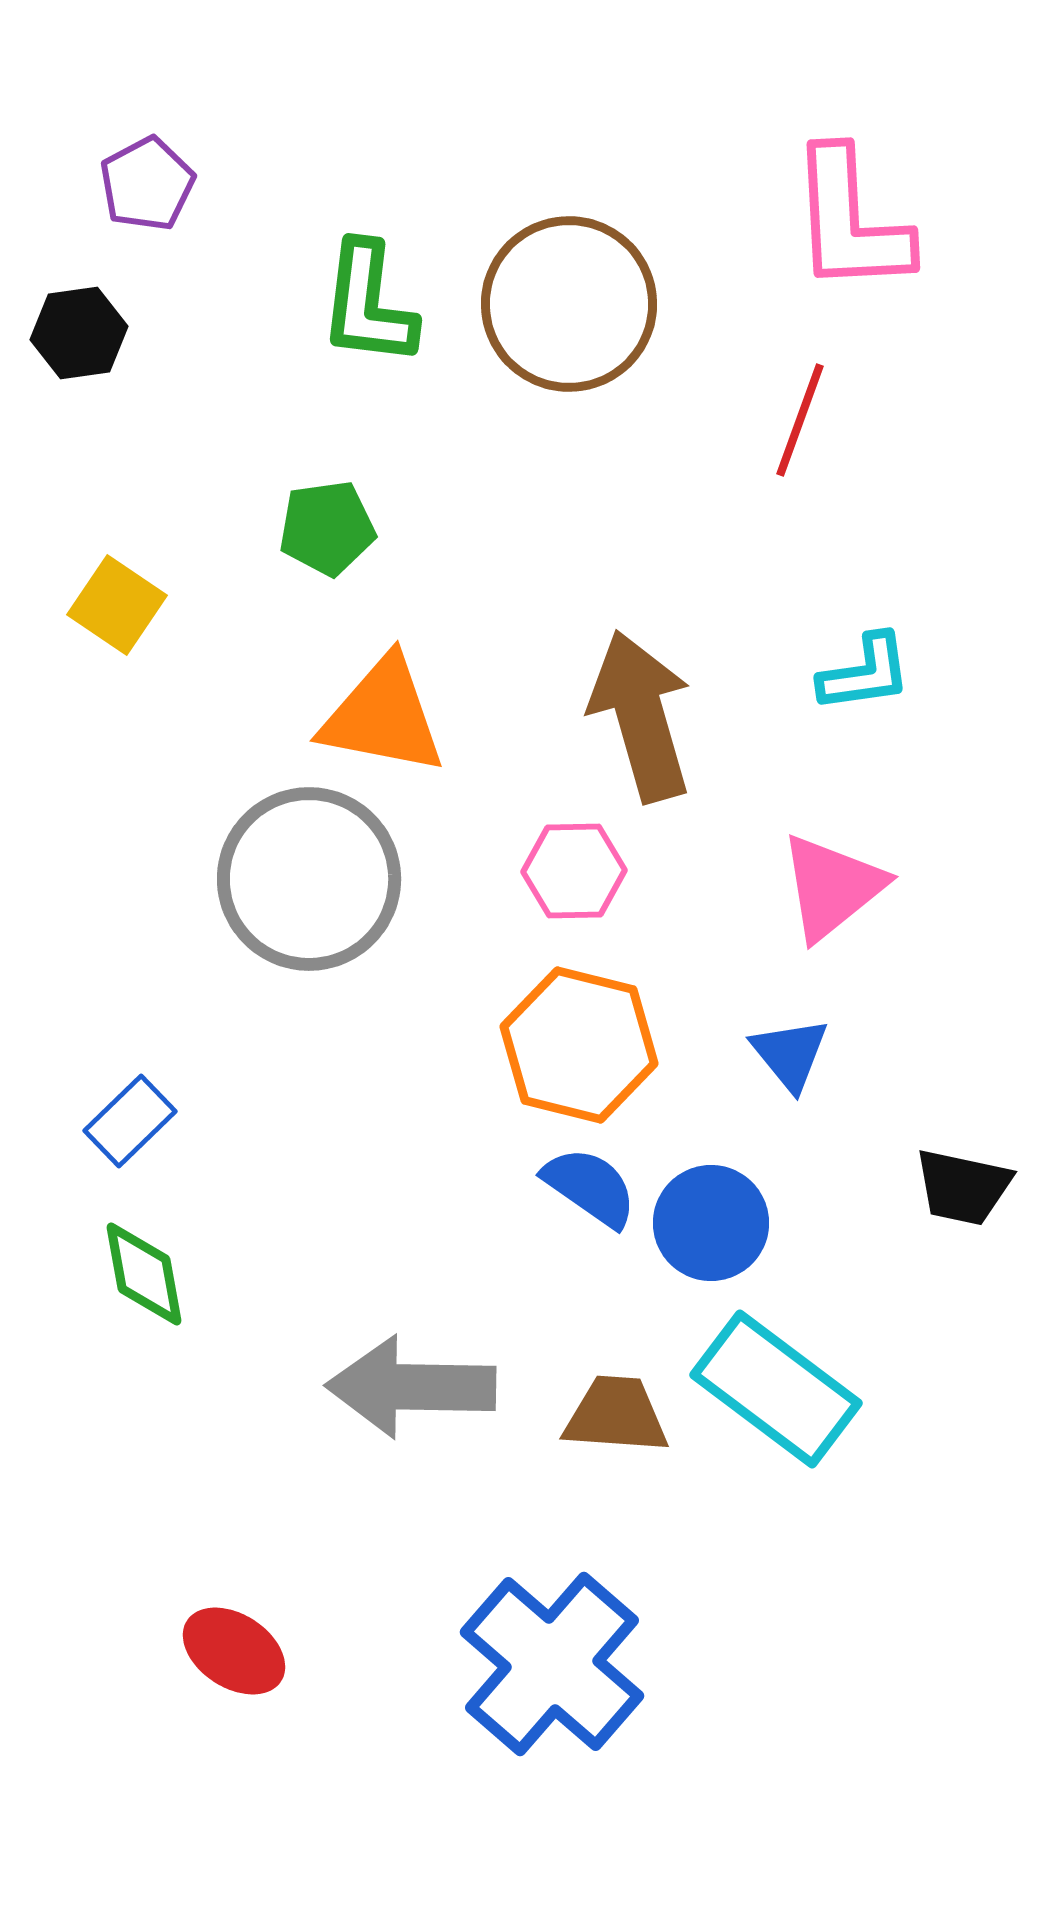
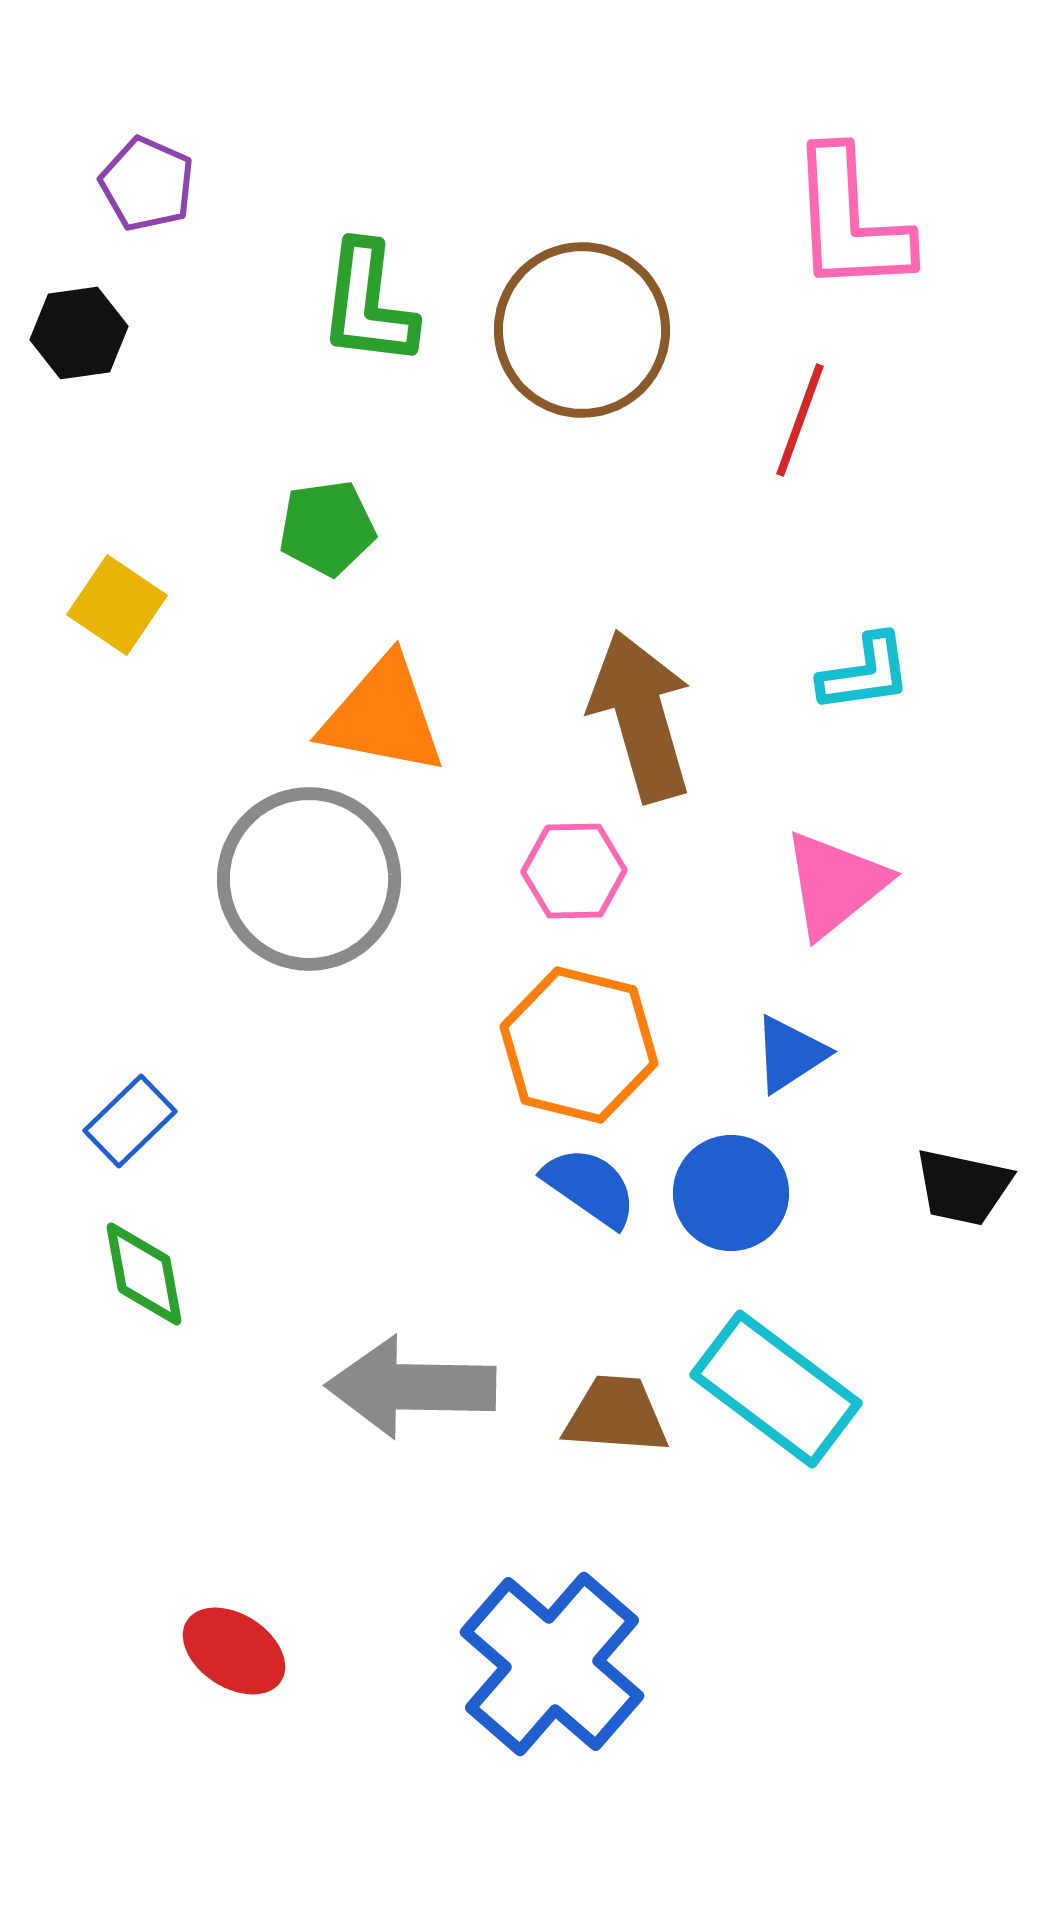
purple pentagon: rotated 20 degrees counterclockwise
brown circle: moved 13 px right, 26 px down
pink triangle: moved 3 px right, 3 px up
blue triangle: rotated 36 degrees clockwise
blue circle: moved 20 px right, 30 px up
